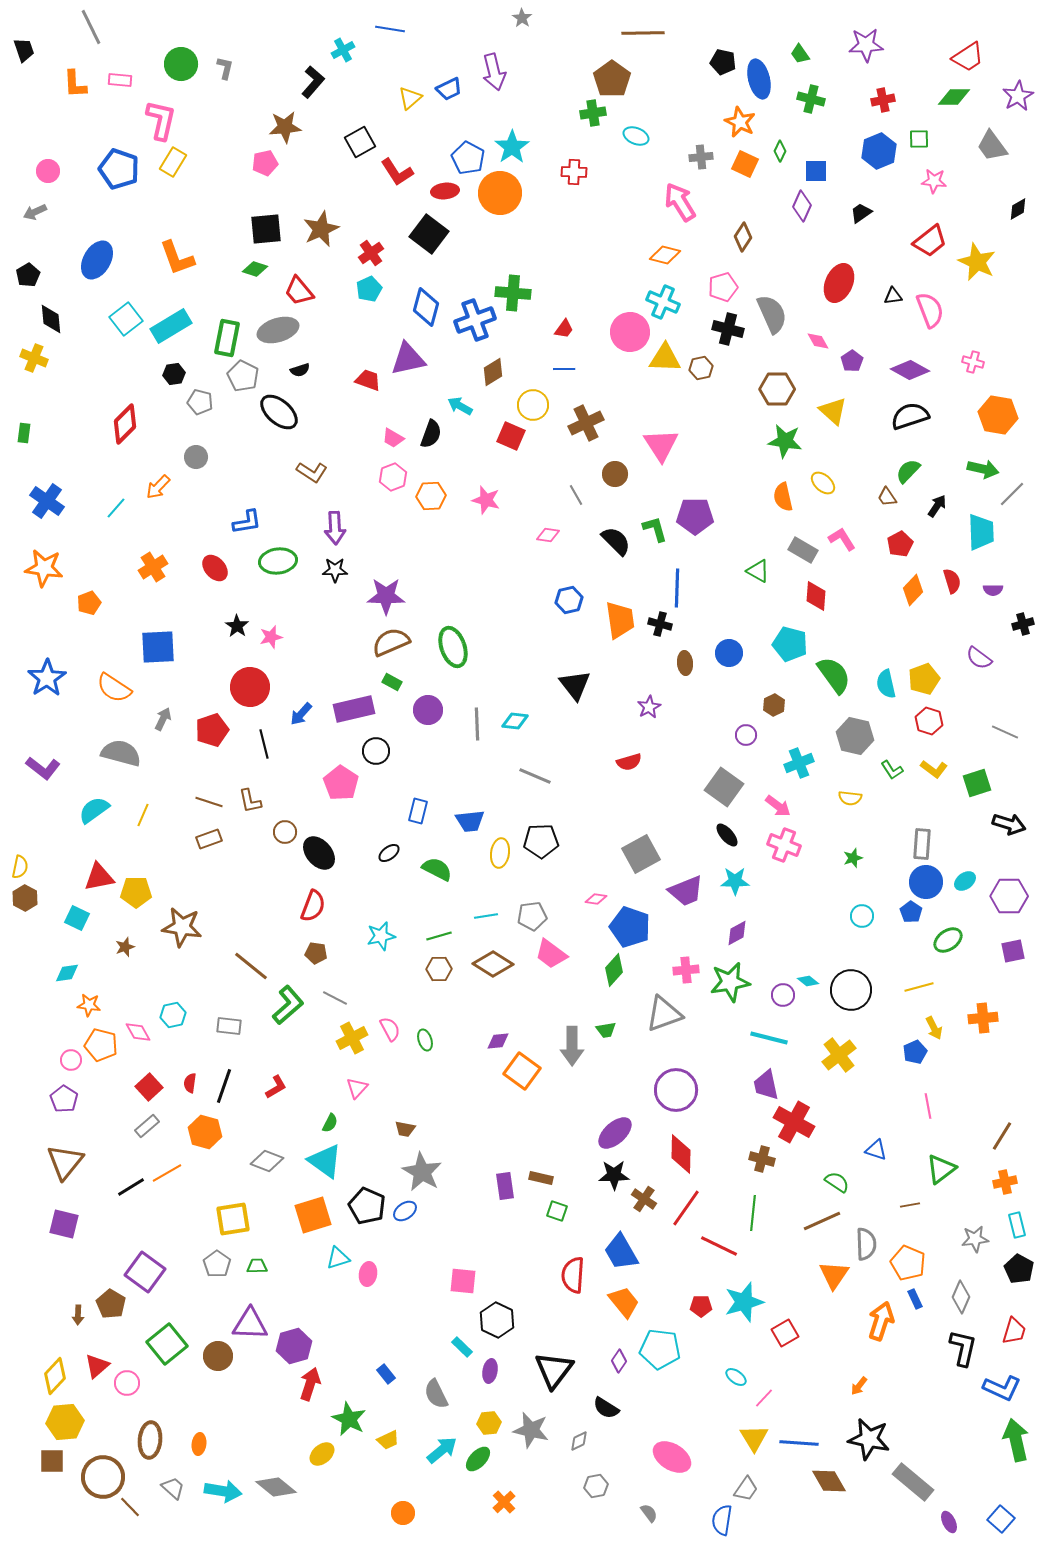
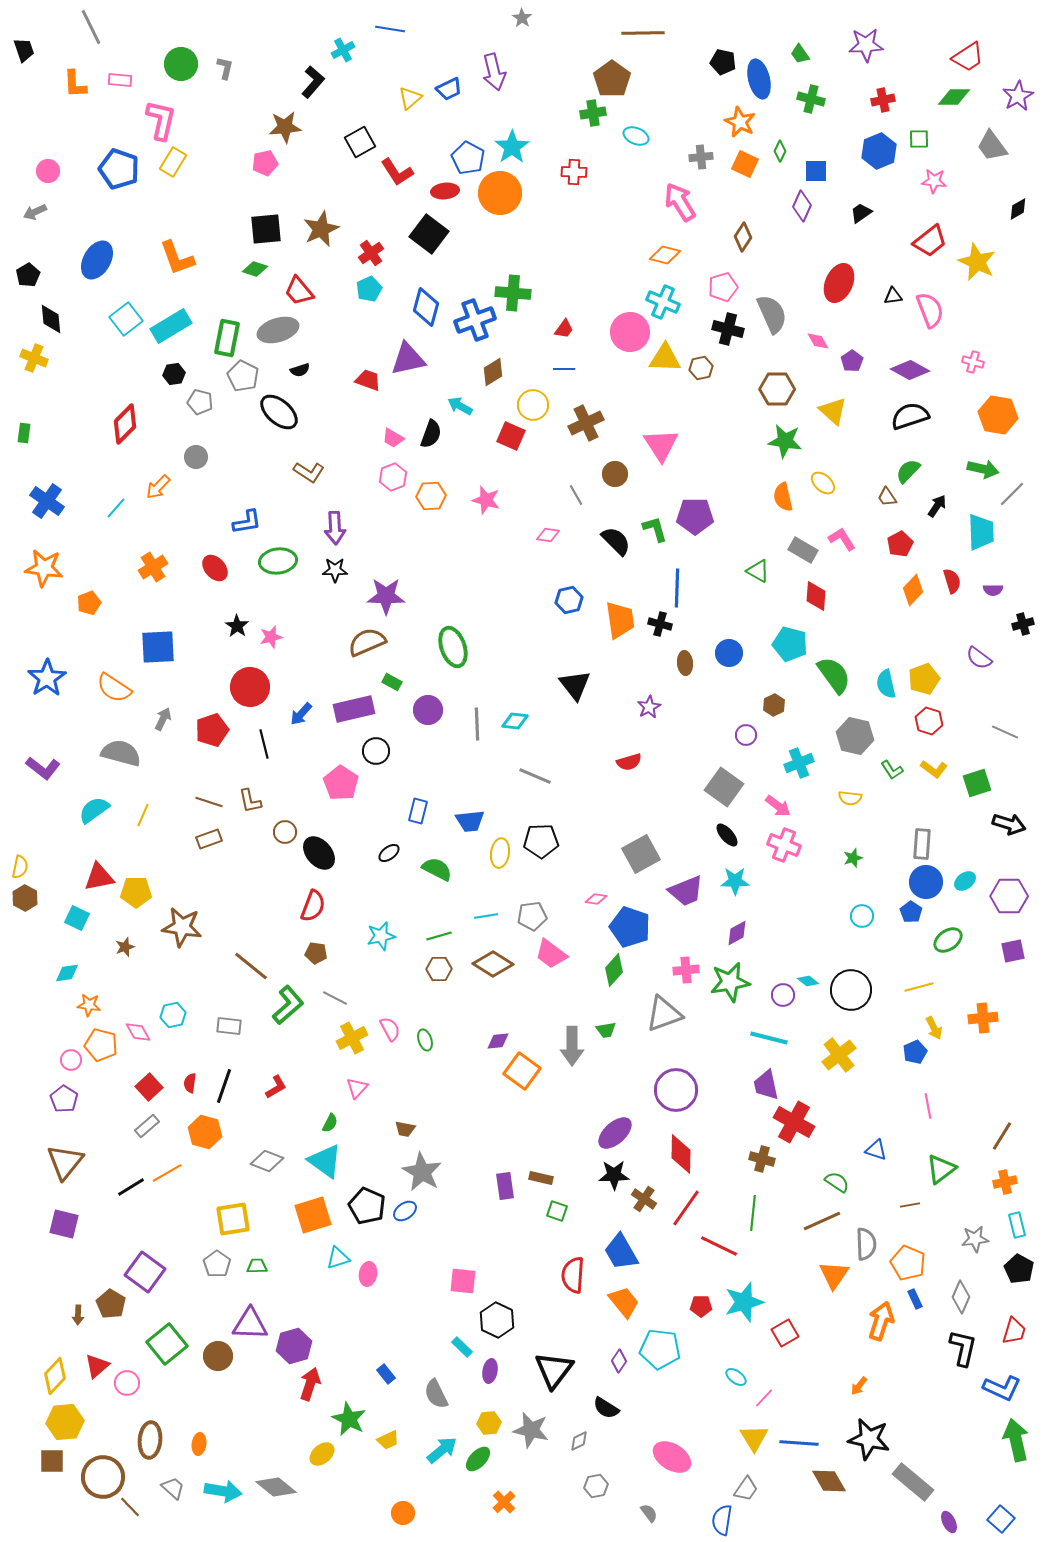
brown L-shape at (312, 472): moved 3 px left
brown semicircle at (391, 642): moved 24 px left
